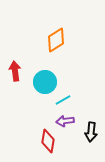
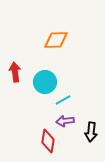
orange diamond: rotated 30 degrees clockwise
red arrow: moved 1 px down
